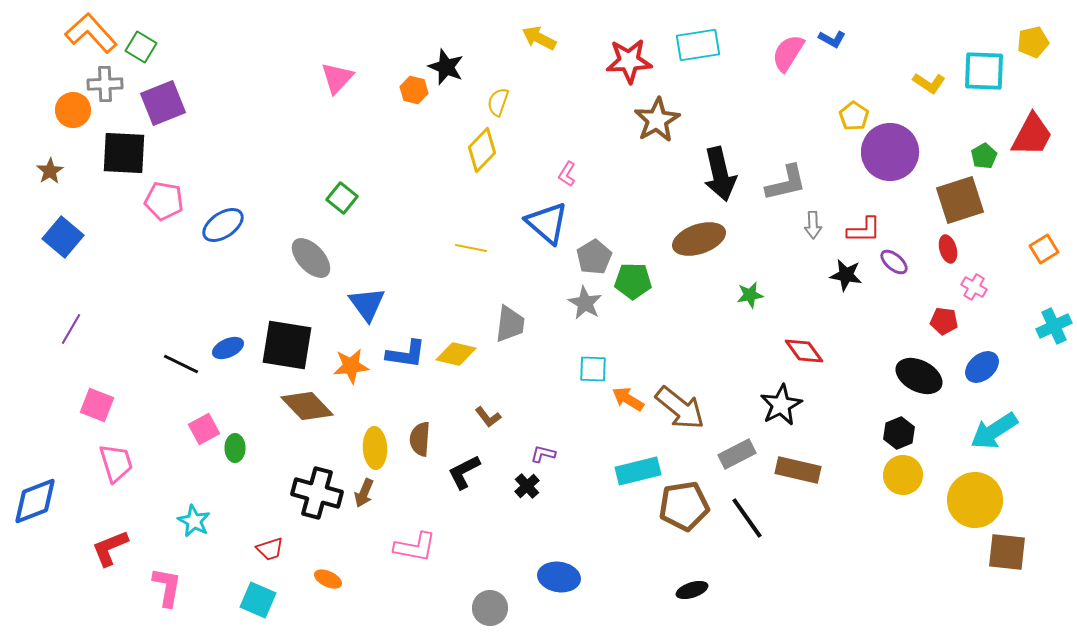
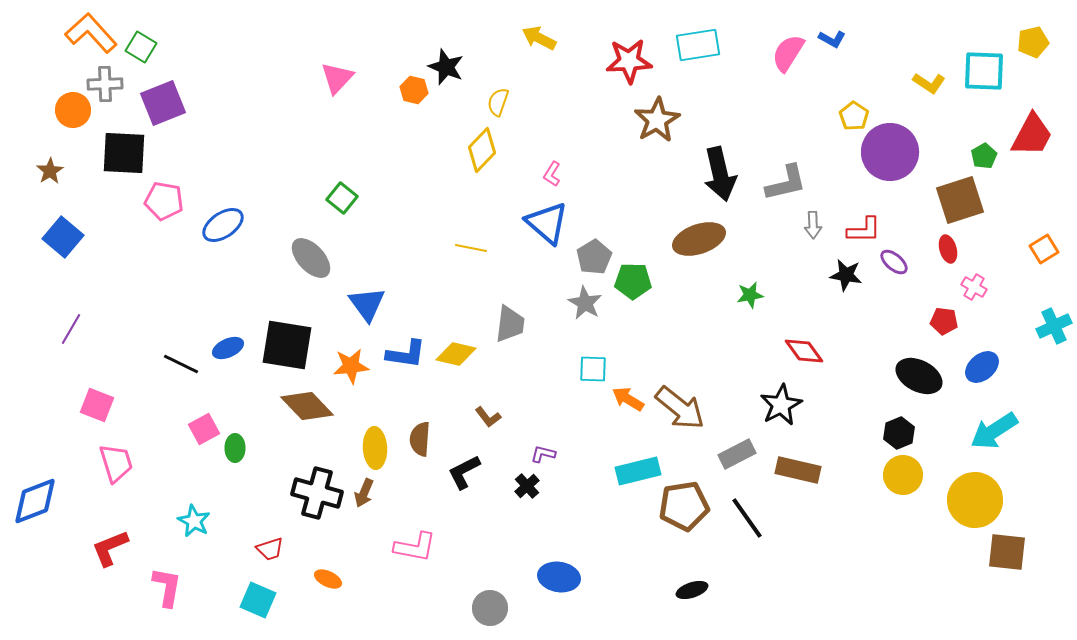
pink L-shape at (567, 174): moved 15 px left
